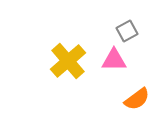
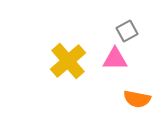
pink triangle: moved 1 px right, 1 px up
orange semicircle: rotated 48 degrees clockwise
